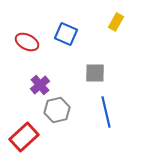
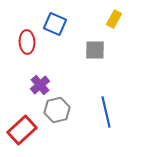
yellow rectangle: moved 2 px left, 3 px up
blue square: moved 11 px left, 10 px up
red ellipse: rotated 60 degrees clockwise
gray square: moved 23 px up
red rectangle: moved 2 px left, 7 px up
